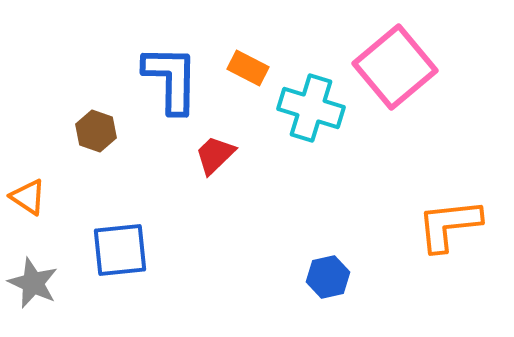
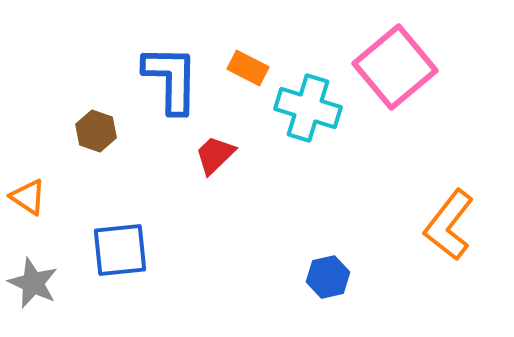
cyan cross: moved 3 px left
orange L-shape: rotated 46 degrees counterclockwise
